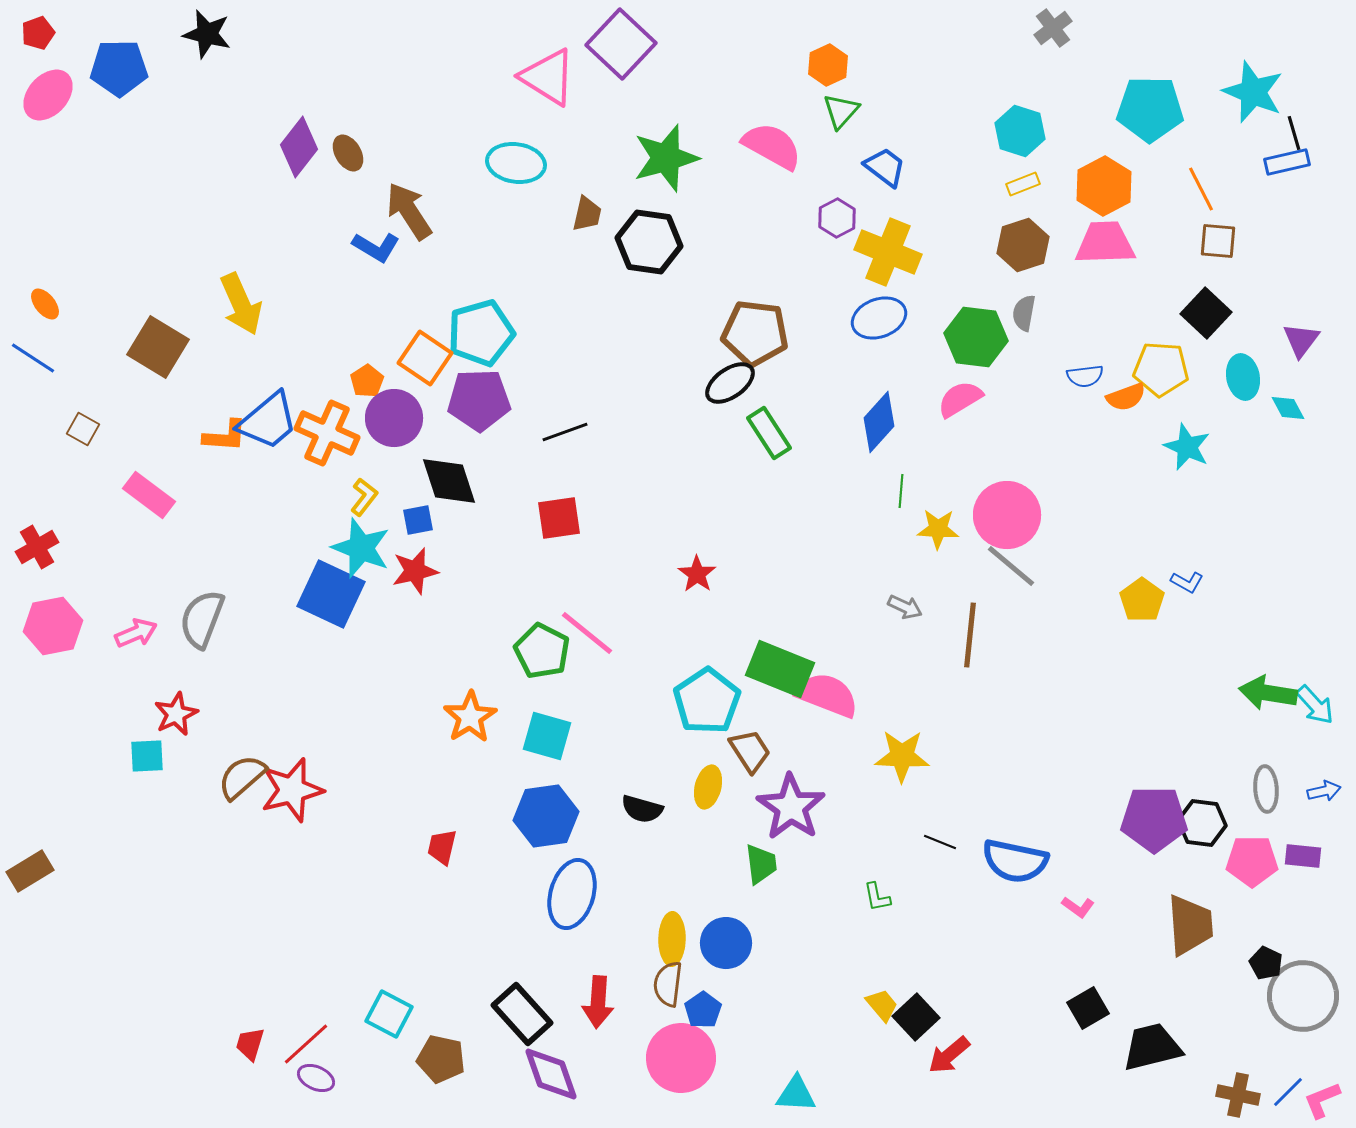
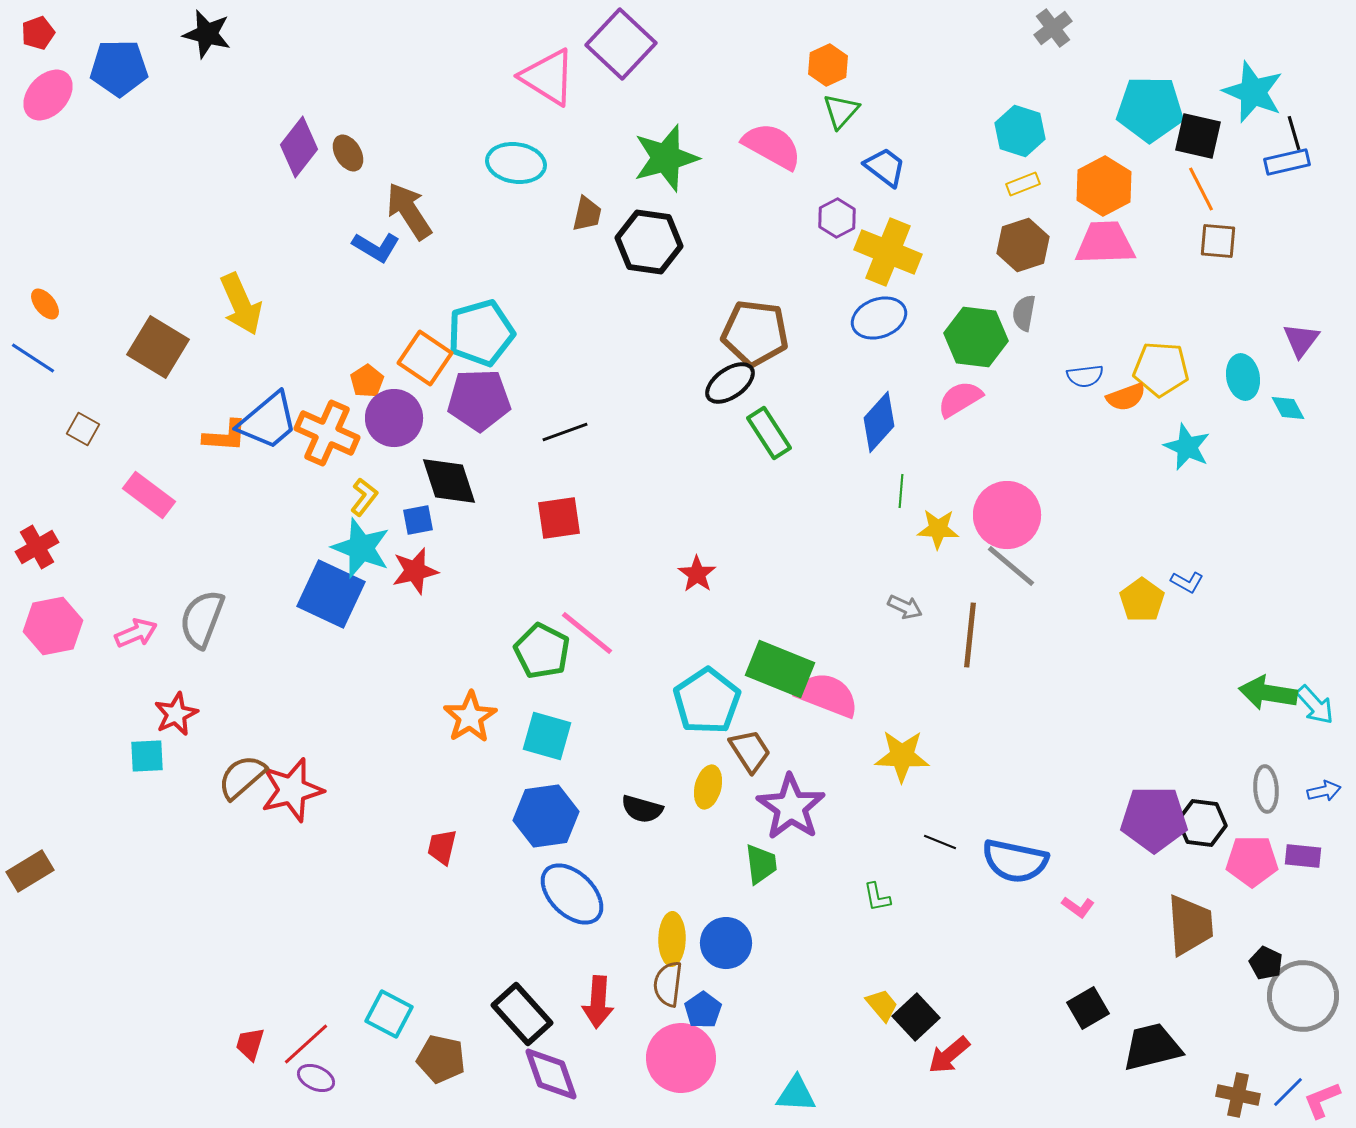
black square at (1206, 313): moved 8 px left, 177 px up; rotated 30 degrees counterclockwise
blue ellipse at (572, 894): rotated 62 degrees counterclockwise
